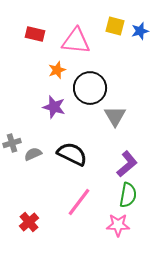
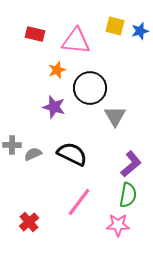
gray cross: moved 2 px down; rotated 18 degrees clockwise
purple L-shape: moved 4 px right
